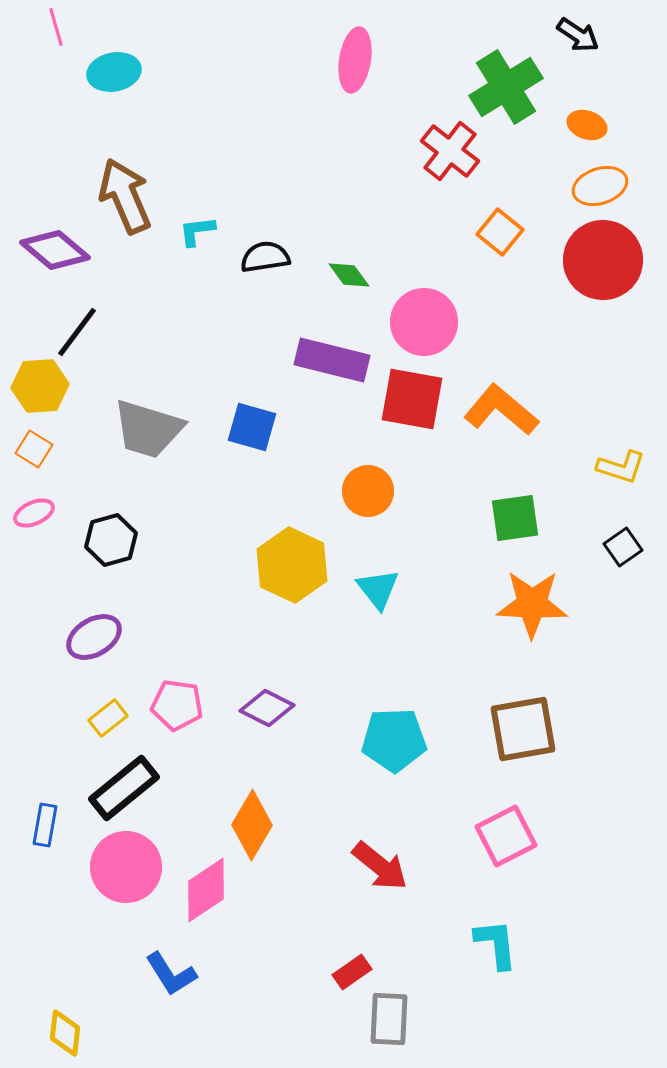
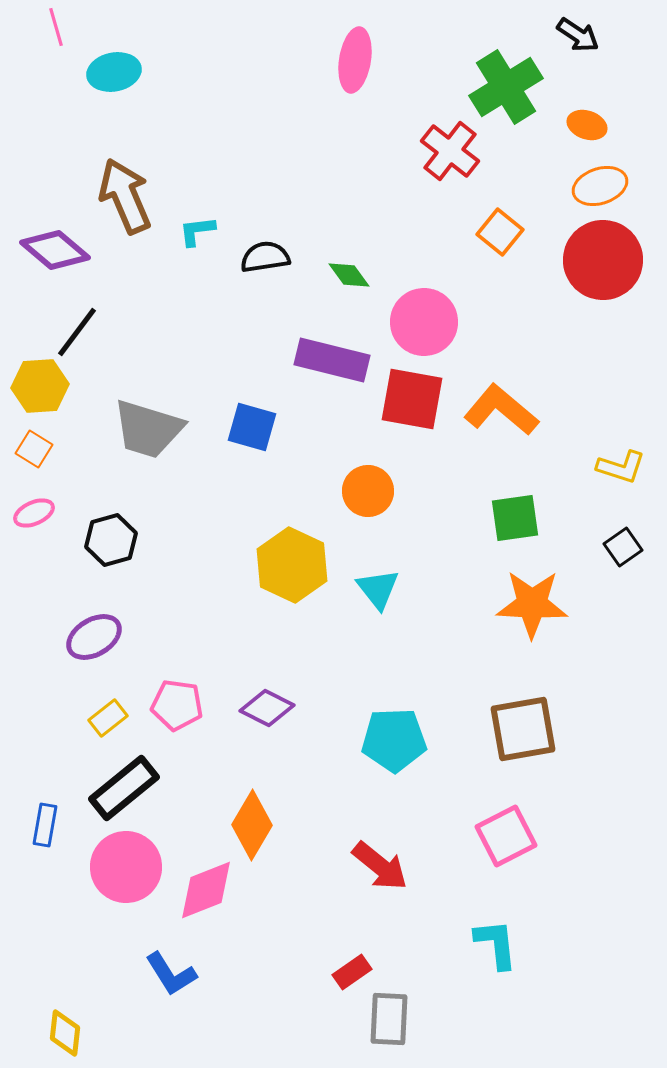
pink diamond at (206, 890): rotated 12 degrees clockwise
